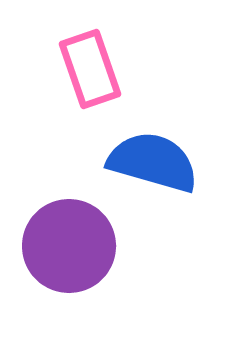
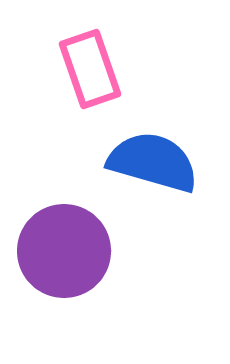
purple circle: moved 5 px left, 5 px down
